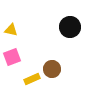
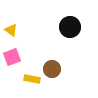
yellow triangle: rotated 24 degrees clockwise
yellow rectangle: rotated 35 degrees clockwise
